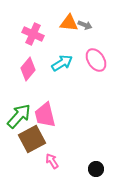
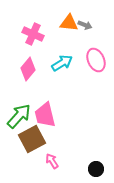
pink ellipse: rotated 10 degrees clockwise
